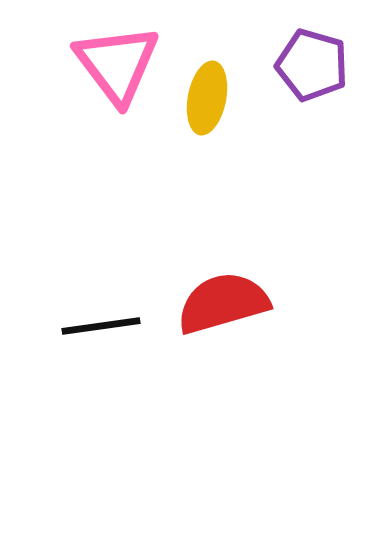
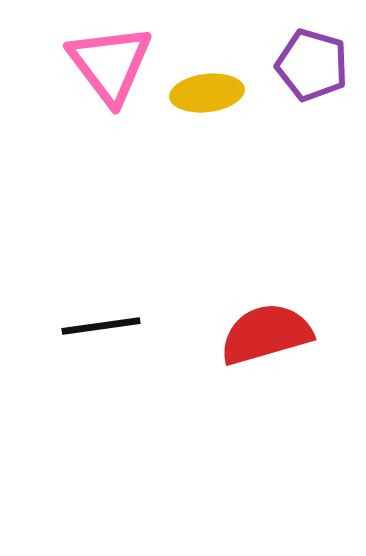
pink triangle: moved 7 px left
yellow ellipse: moved 5 px up; rotated 72 degrees clockwise
red semicircle: moved 43 px right, 31 px down
